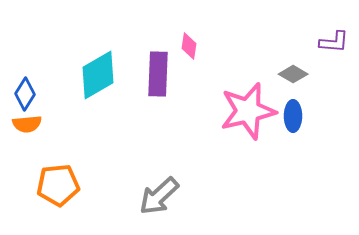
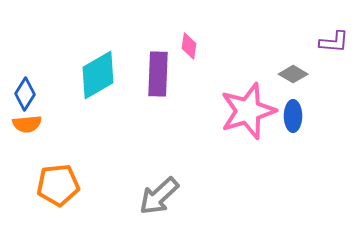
pink star: rotated 4 degrees counterclockwise
